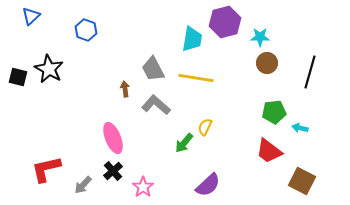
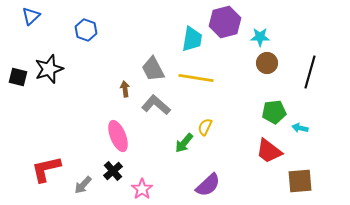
black star: rotated 24 degrees clockwise
pink ellipse: moved 5 px right, 2 px up
brown square: moved 2 px left; rotated 32 degrees counterclockwise
pink star: moved 1 px left, 2 px down
